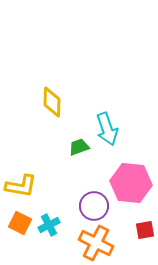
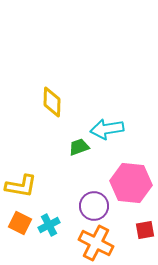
cyan arrow: rotated 100 degrees clockwise
